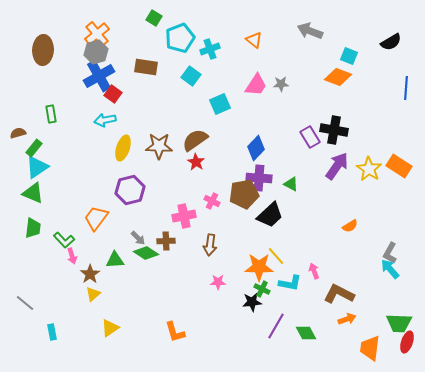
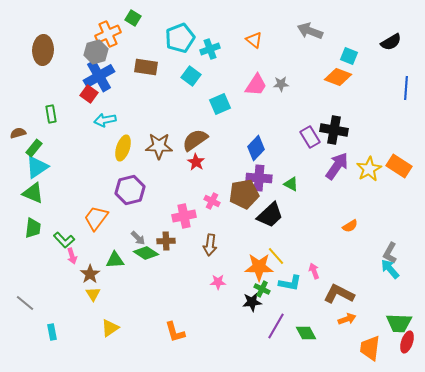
green square at (154, 18): moved 21 px left
orange cross at (97, 34): moved 11 px right; rotated 15 degrees clockwise
red square at (113, 94): moved 24 px left
yellow star at (369, 169): rotated 10 degrees clockwise
yellow triangle at (93, 294): rotated 21 degrees counterclockwise
